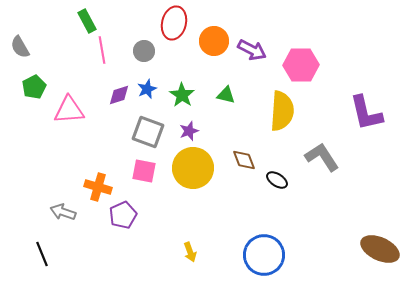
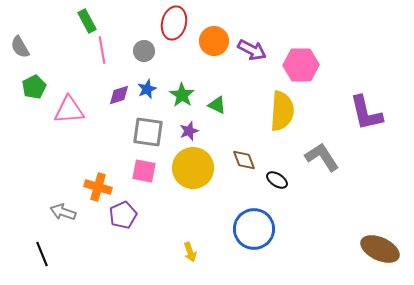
green triangle: moved 9 px left, 10 px down; rotated 12 degrees clockwise
gray square: rotated 12 degrees counterclockwise
blue circle: moved 10 px left, 26 px up
